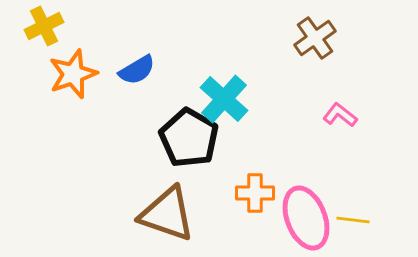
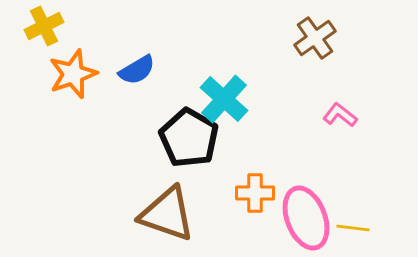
yellow line: moved 8 px down
